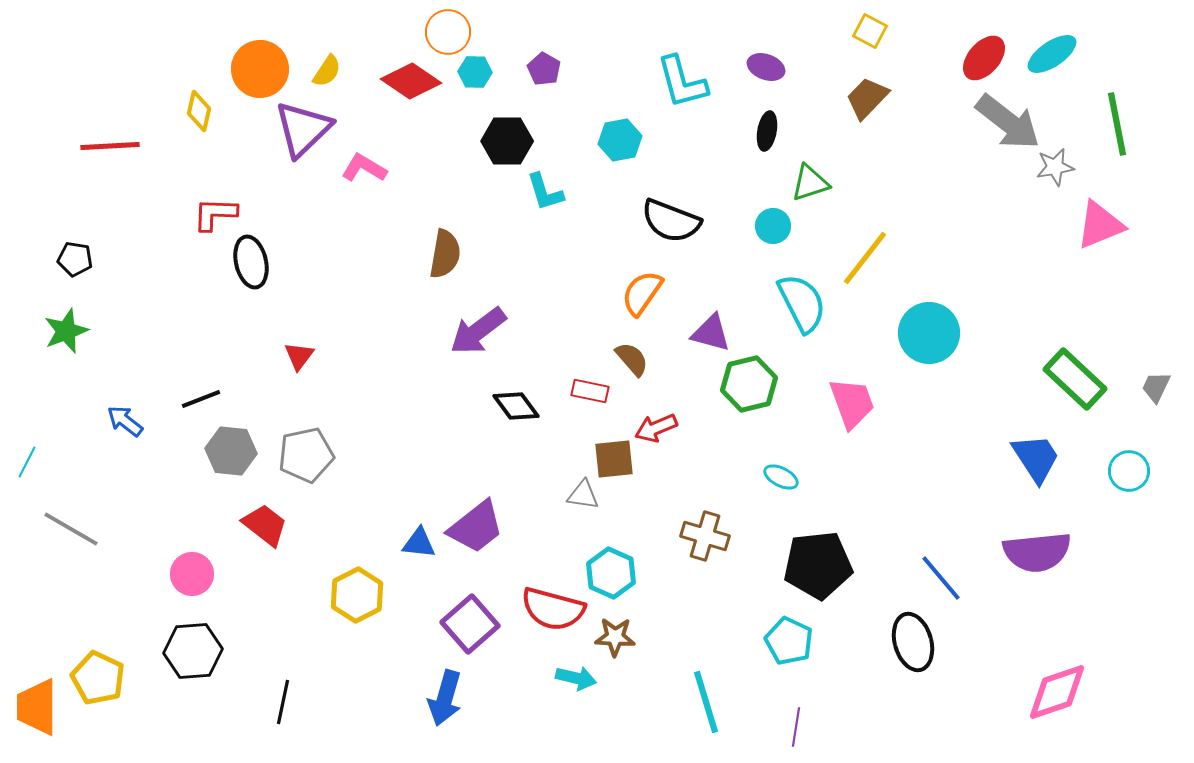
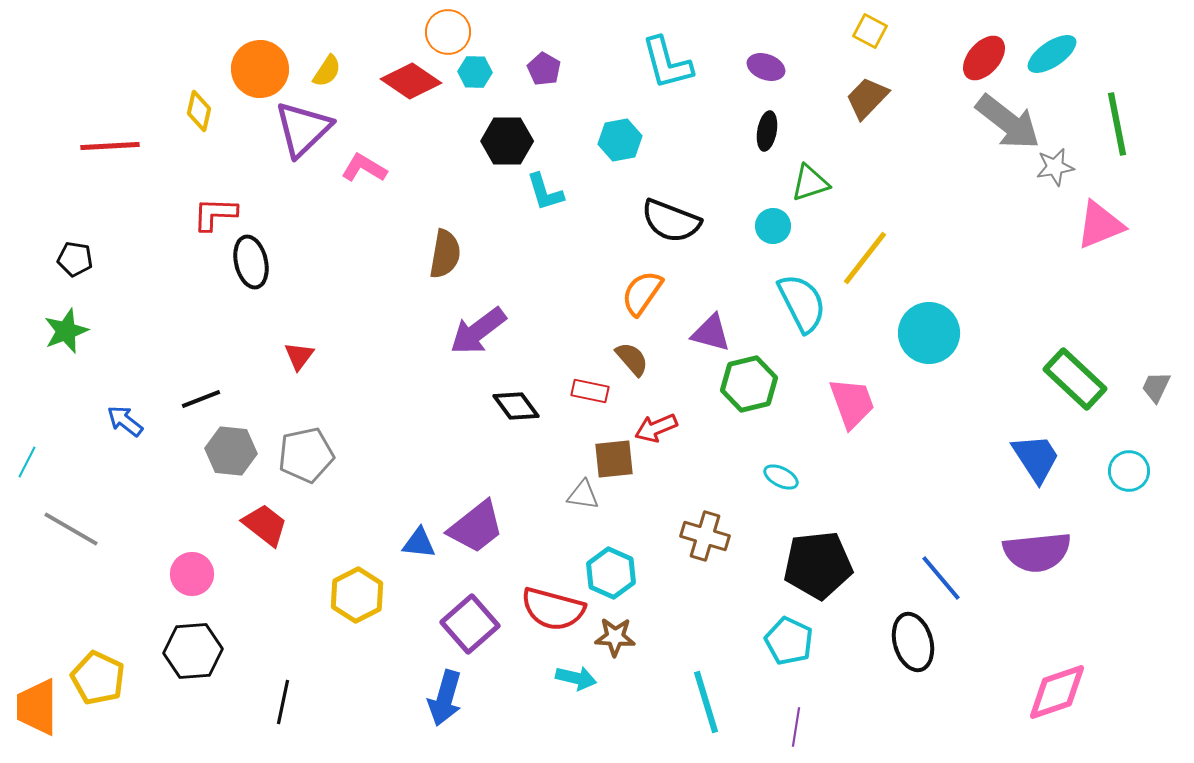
cyan L-shape at (682, 82): moved 15 px left, 19 px up
